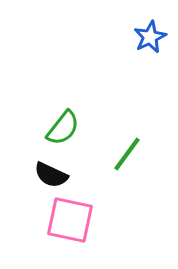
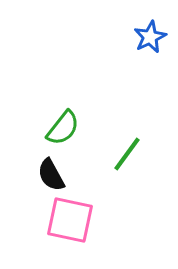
black semicircle: rotated 36 degrees clockwise
